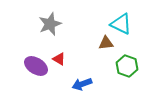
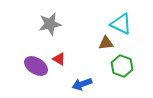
gray star: rotated 10 degrees clockwise
green hexagon: moved 5 px left
